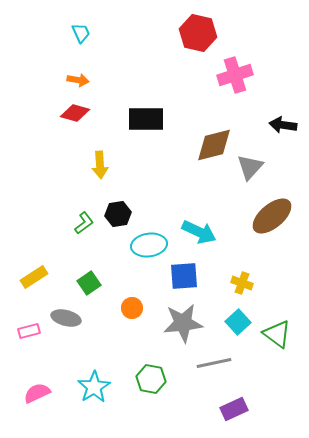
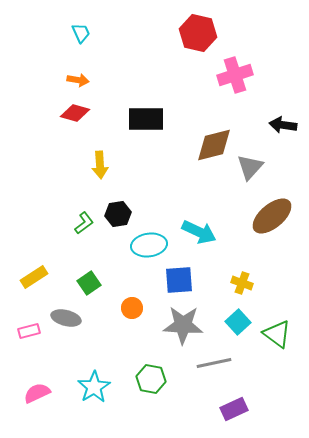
blue square: moved 5 px left, 4 px down
gray star: moved 2 px down; rotated 9 degrees clockwise
